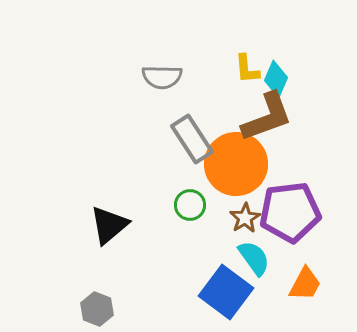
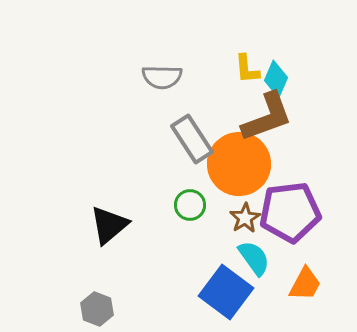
orange circle: moved 3 px right
